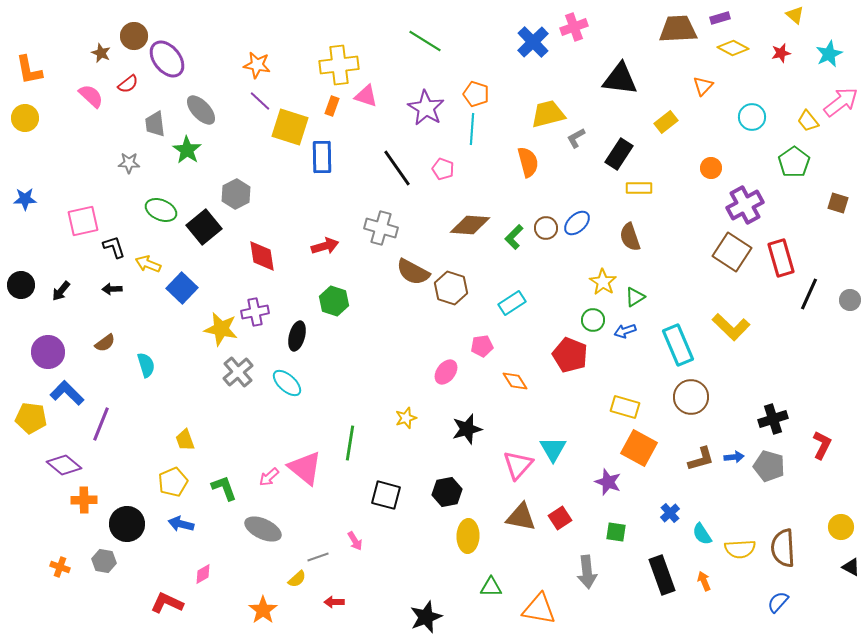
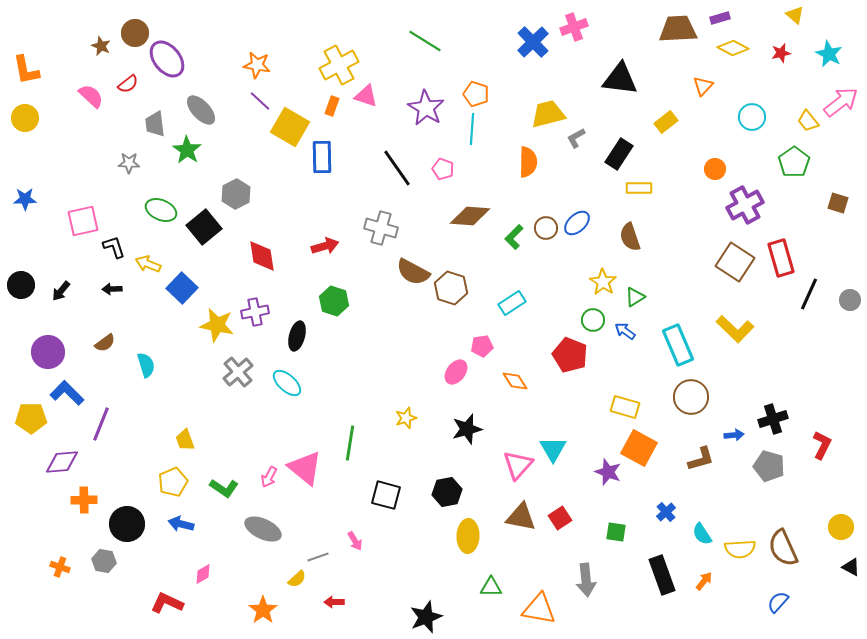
brown circle at (134, 36): moved 1 px right, 3 px up
brown star at (101, 53): moved 7 px up
cyan star at (829, 54): rotated 20 degrees counterclockwise
yellow cross at (339, 65): rotated 21 degrees counterclockwise
orange L-shape at (29, 70): moved 3 px left
yellow square at (290, 127): rotated 12 degrees clockwise
orange semicircle at (528, 162): rotated 16 degrees clockwise
orange circle at (711, 168): moved 4 px right, 1 px down
brown diamond at (470, 225): moved 9 px up
brown square at (732, 252): moved 3 px right, 10 px down
yellow L-shape at (731, 327): moved 4 px right, 2 px down
yellow star at (221, 329): moved 4 px left, 4 px up
blue arrow at (625, 331): rotated 55 degrees clockwise
pink ellipse at (446, 372): moved 10 px right
yellow pentagon at (31, 418): rotated 8 degrees counterclockwise
blue arrow at (734, 457): moved 22 px up
purple diamond at (64, 465): moved 2 px left, 3 px up; rotated 44 degrees counterclockwise
pink arrow at (269, 477): rotated 20 degrees counterclockwise
purple star at (608, 482): moved 10 px up
green L-shape at (224, 488): rotated 144 degrees clockwise
blue cross at (670, 513): moved 4 px left, 1 px up
brown semicircle at (783, 548): rotated 21 degrees counterclockwise
gray arrow at (587, 572): moved 1 px left, 8 px down
orange arrow at (704, 581): rotated 60 degrees clockwise
